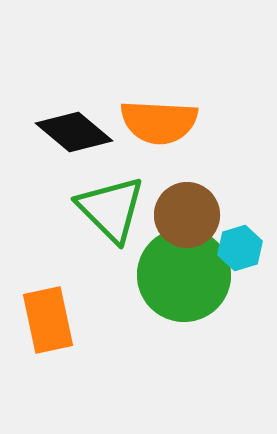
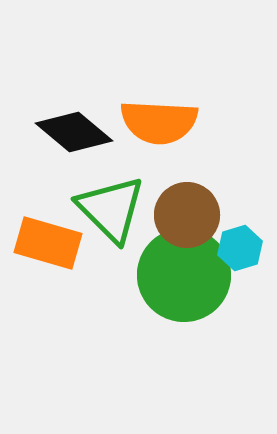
orange rectangle: moved 77 px up; rotated 62 degrees counterclockwise
